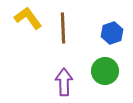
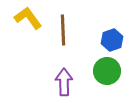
brown line: moved 2 px down
blue hexagon: moved 7 px down
green circle: moved 2 px right
